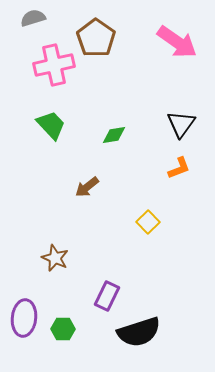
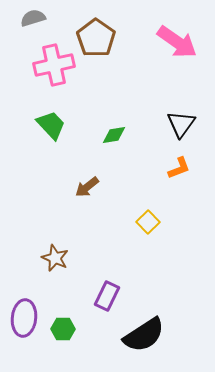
black semicircle: moved 5 px right, 3 px down; rotated 15 degrees counterclockwise
